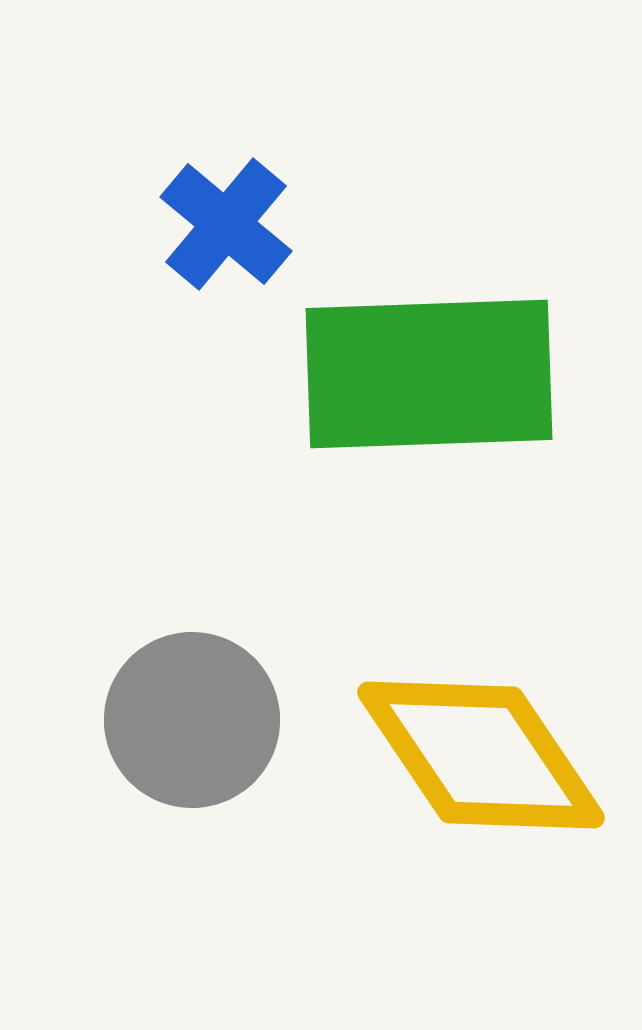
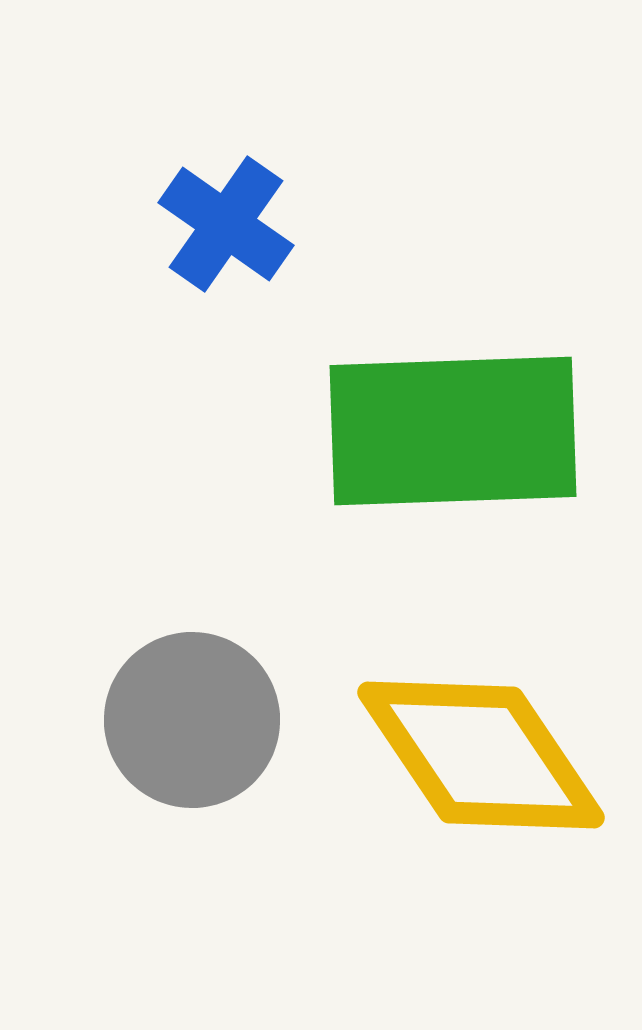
blue cross: rotated 5 degrees counterclockwise
green rectangle: moved 24 px right, 57 px down
